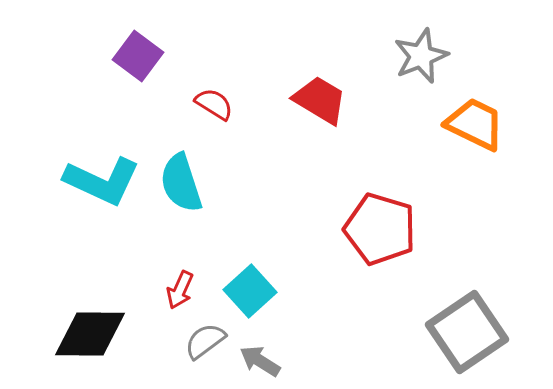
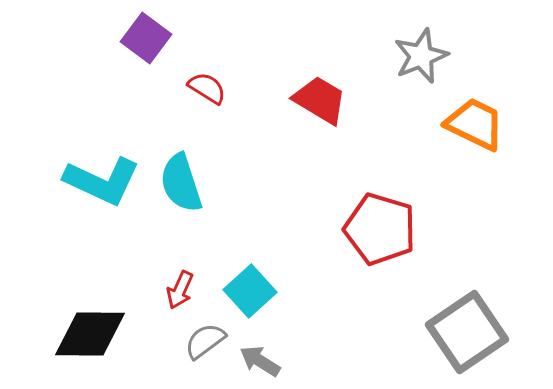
purple square: moved 8 px right, 18 px up
red semicircle: moved 7 px left, 16 px up
